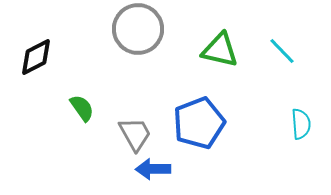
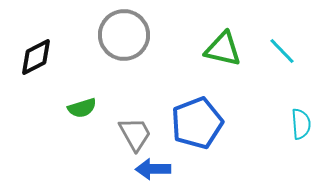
gray circle: moved 14 px left, 6 px down
green triangle: moved 3 px right, 1 px up
green semicircle: rotated 108 degrees clockwise
blue pentagon: moved 2 px left
